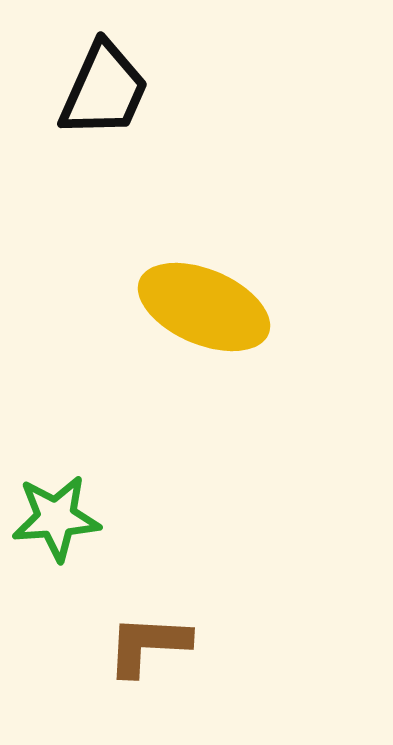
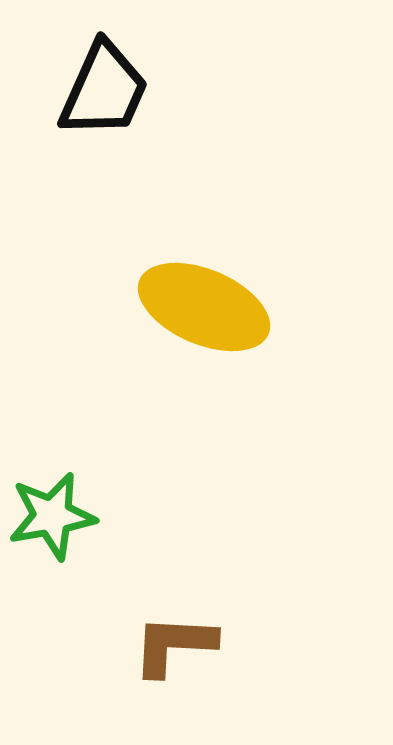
green star: moved 4 px left, 2 px up; rotated 6 degrees counterclockwise
brown L-shape: moved 26 px right
